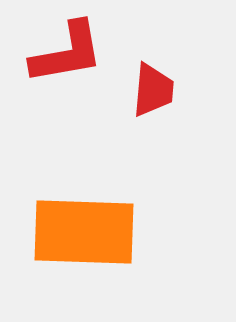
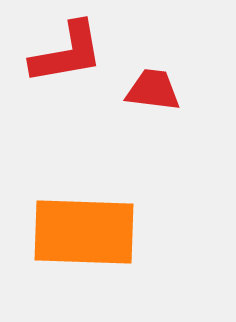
red trapezoid: rotated 88 degrees counterclockwise
